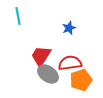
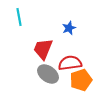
cyan line: moved 1 px right, 1 px down
red trapezoid: moved 2 px right, 7 px up; rotated 10 degrees counterclockwise
